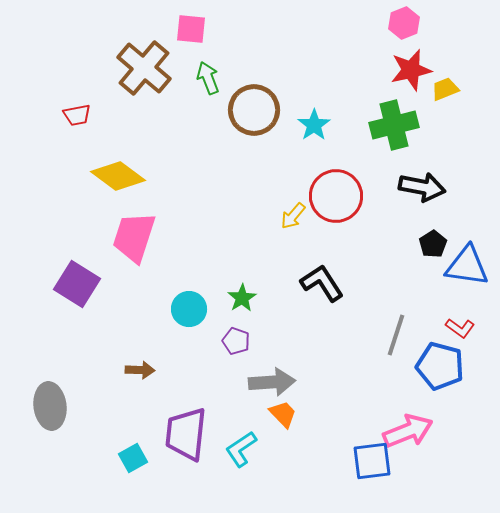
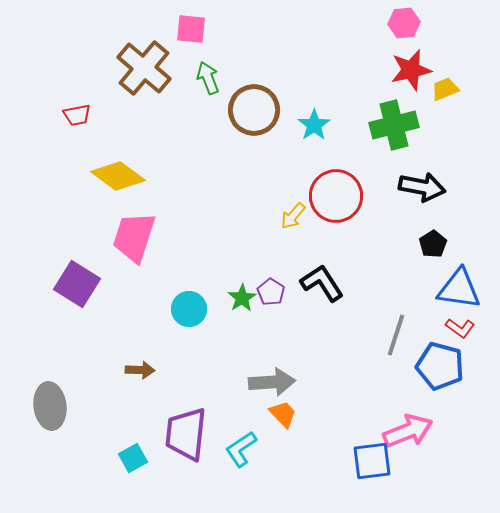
pink hexagon: rotated 16 degrees clockwise
blue triangle: moved 8 px left, 23 px down
purple pentagon: moved 35 px right, 49 px up; rotated 12 degrees clockwise
